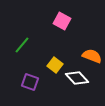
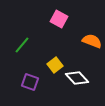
pink square: moved 3 px left, 2 px up
orange semicircle: moved 15 px up
yellow square: rotated 14 degrees clockwise
